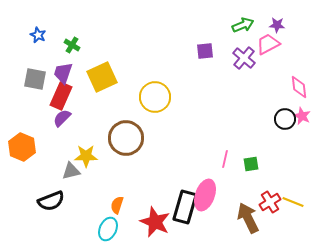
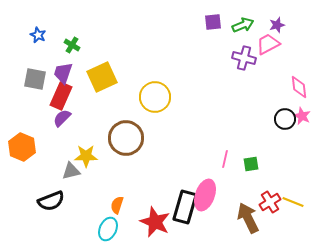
purple star: rotated 21 degrees counterclockwise
purple square: moved 8 px right, 29 px up
purple cross: rotated 25 degrees counterclockwise
